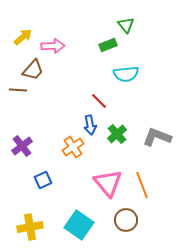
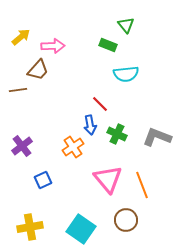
yellow arrow: moved 2 px left
green rectangle: rotated 42 degrees clockwise
brown trapezoid: moved 5 px right
brown line: rotated 12 degrees counterclockwise
red line: moved 1 px right, 3 px down
green cross: rotated 24 degrees counterclockwise
pink triangle: moved 4 px up
cyan square: moved 2 px right, 4 px down
